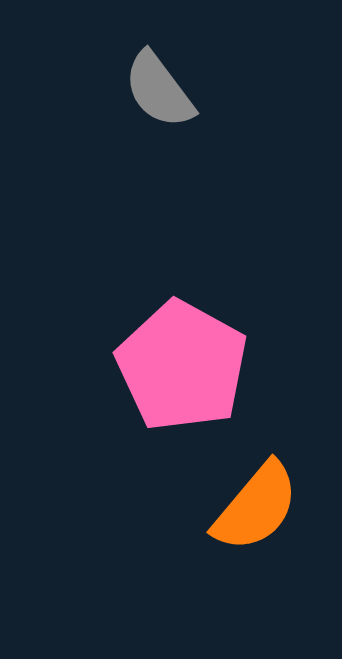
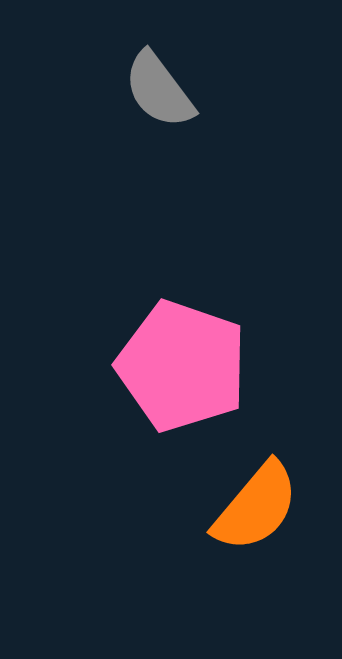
pink pentagon: rotated 10 degrees counterclockwise
